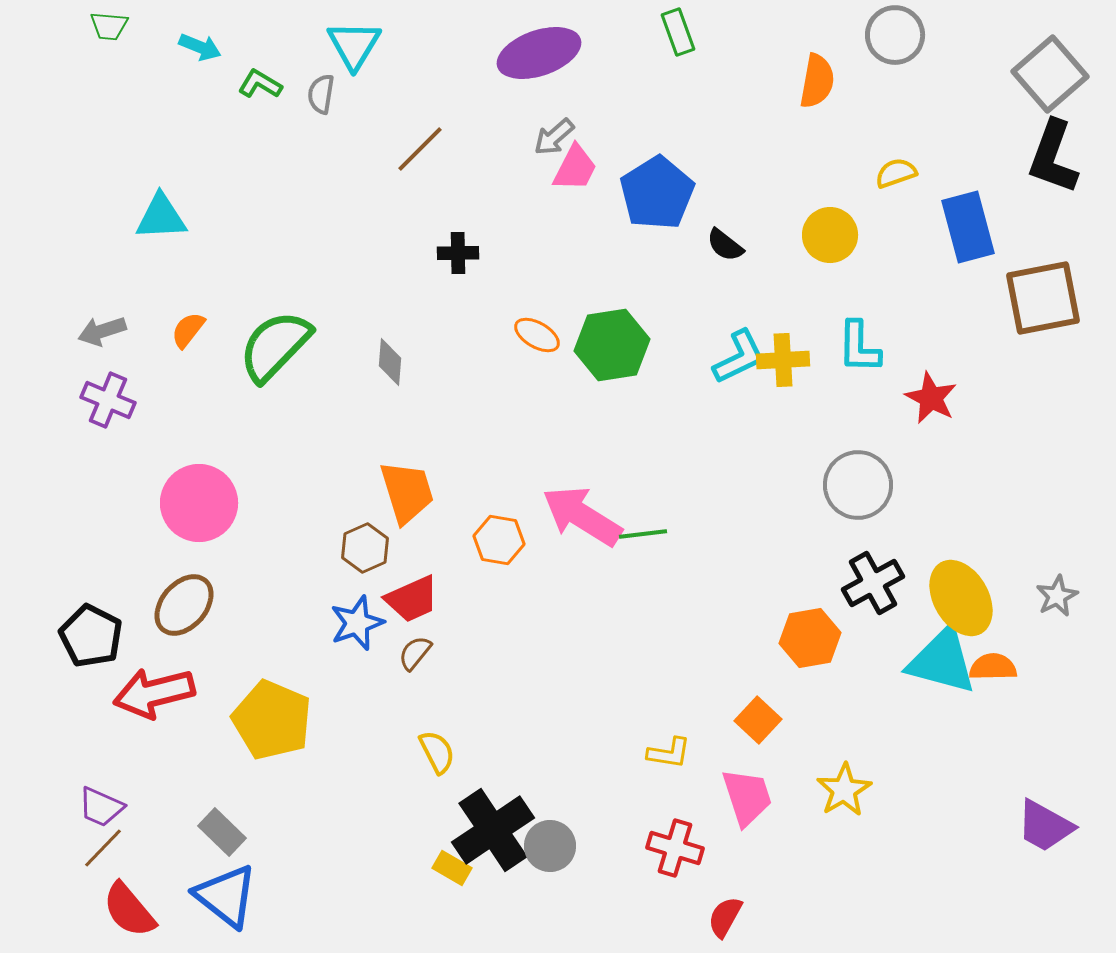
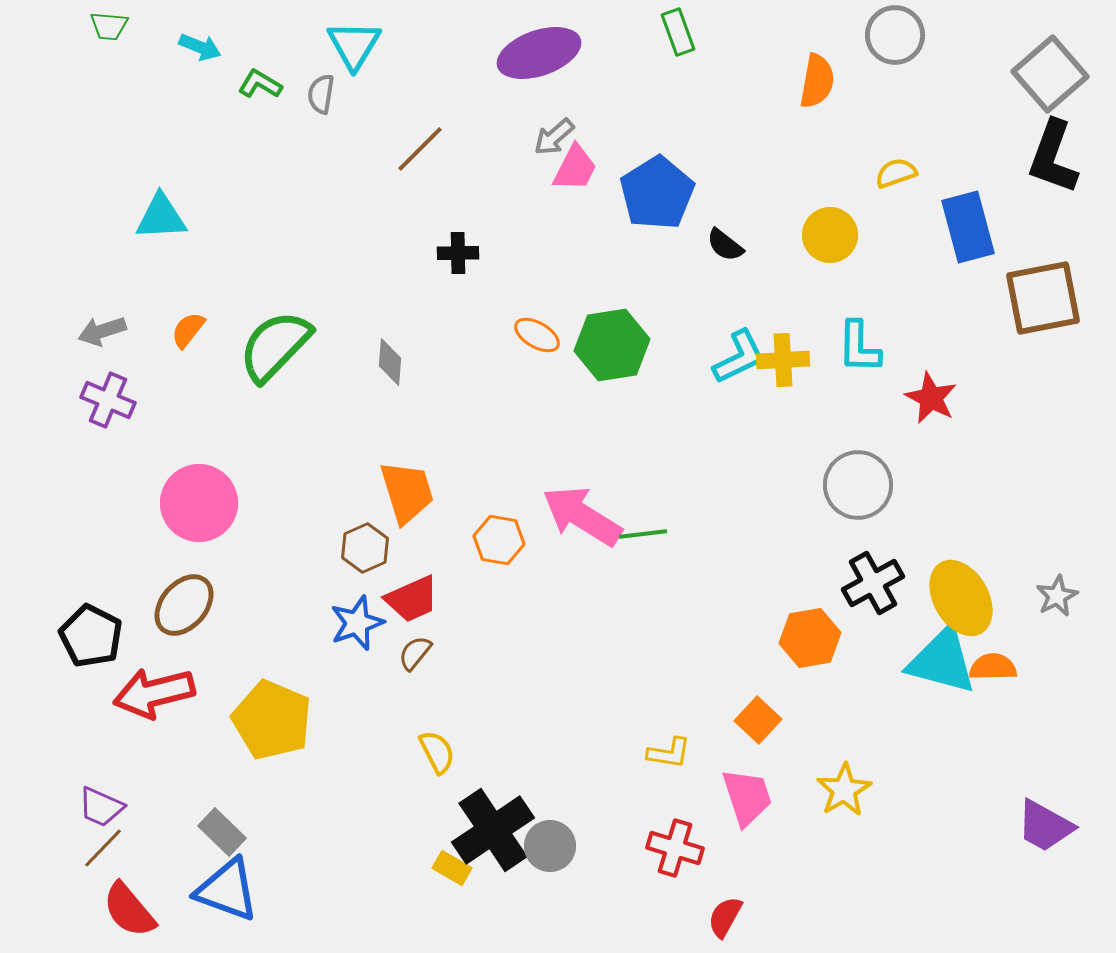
blue triangle at (226, 896): moved 1 px right, 6 px up; rotated 18 degrees counterclockwise
